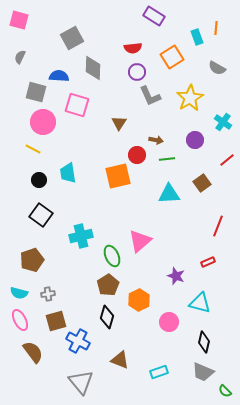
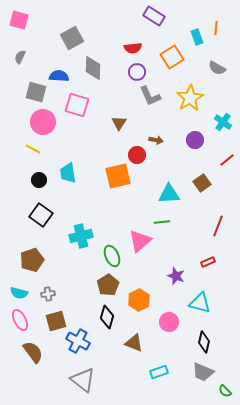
green line at (167, 159): moved 5 px left, 63 px down
brown triangle at (120, 360): moved 14 px right, 17 px up
gray triangle at (81, 382): moved 2 px right, 2 px up; rotated 12 degrees counterclockwise
